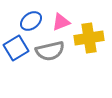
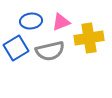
blue ellipse: rotated 30 degrees clockwise
